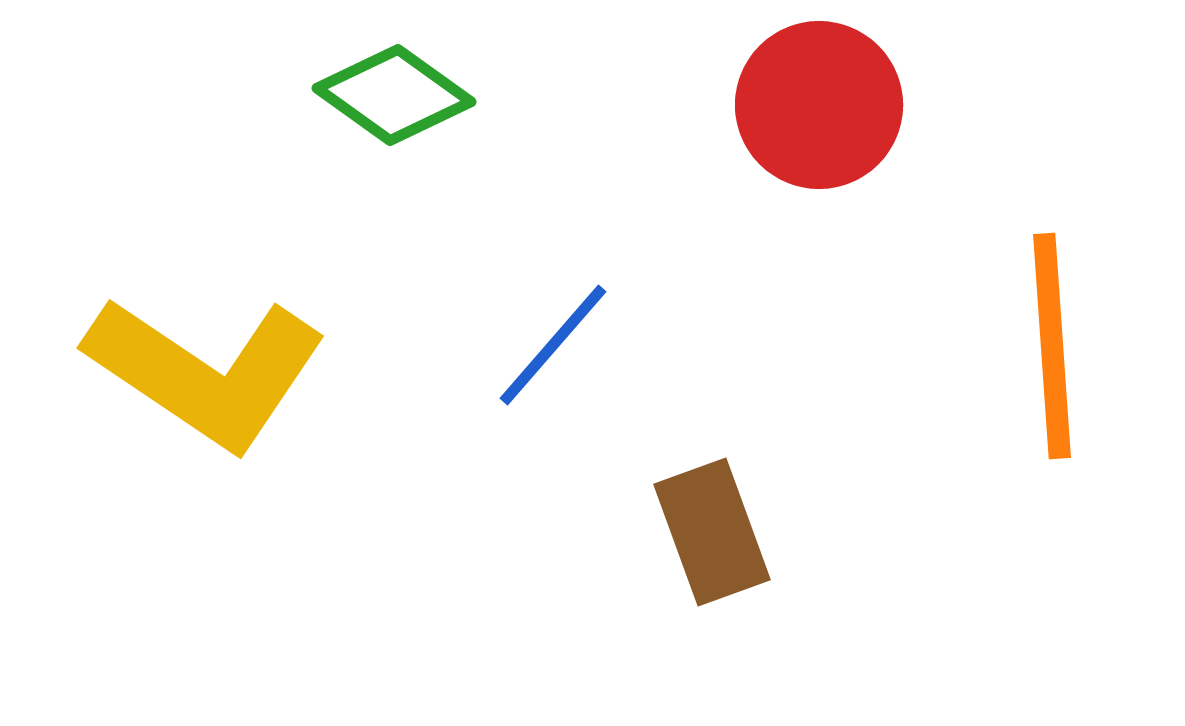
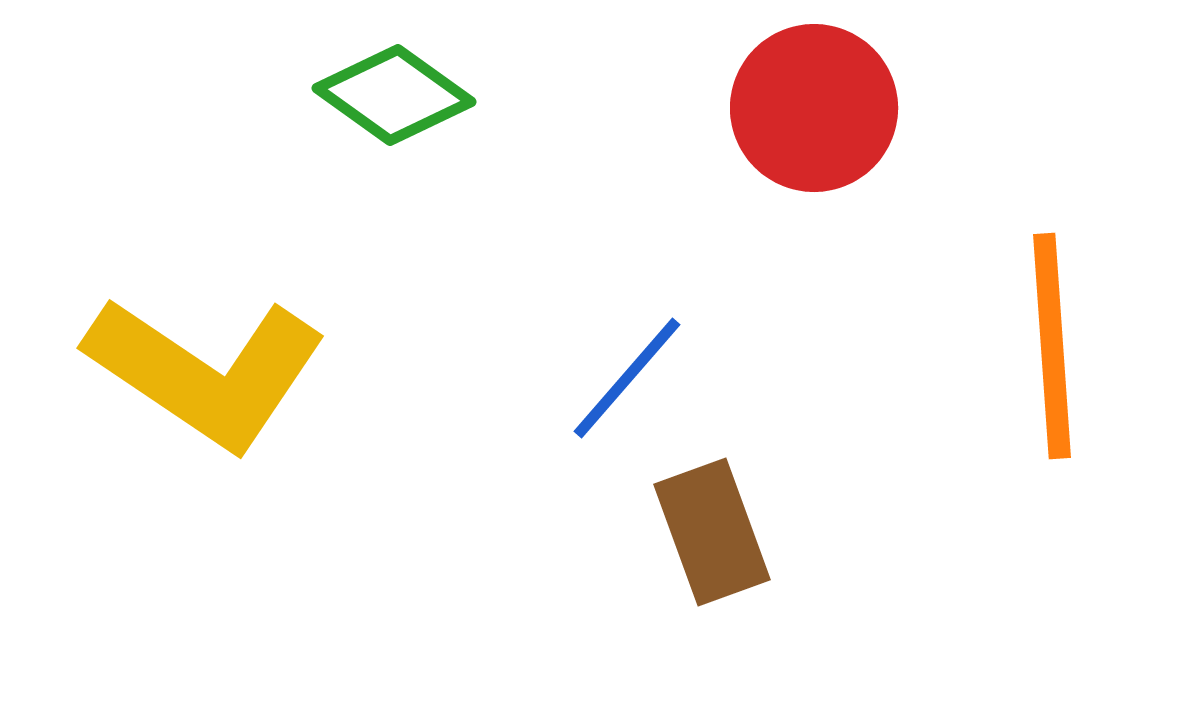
red circle: moved 5 px left, 3 px down
blue line: moved 74 px right, 33 px down
